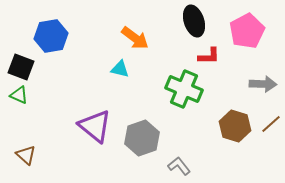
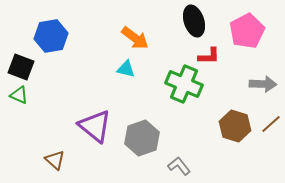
cyan triangle: moved 6 px right
green cross: moved 5 px up
brown triangle: moved 29 px right, 5 px down
